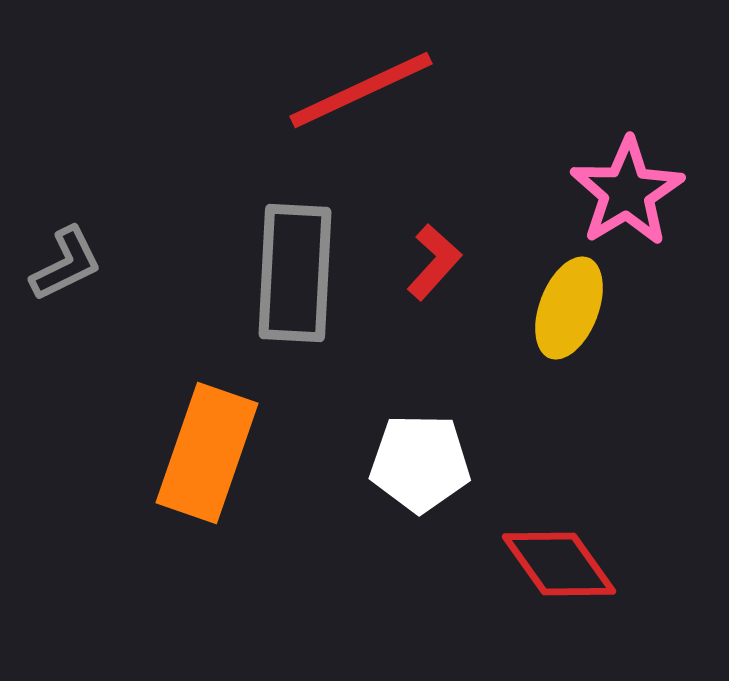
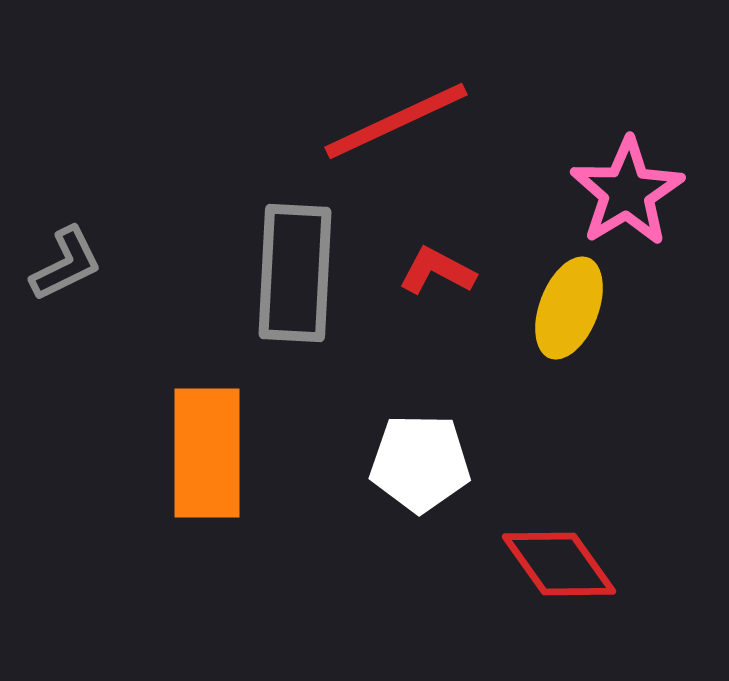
red line: moved 35 px right, 31 px down
red L-shape: moved 3 px right, 9 px down; rotated 104 degrees counterclockwise
orange rectangle: rotated 19 degrees counterclockwise
